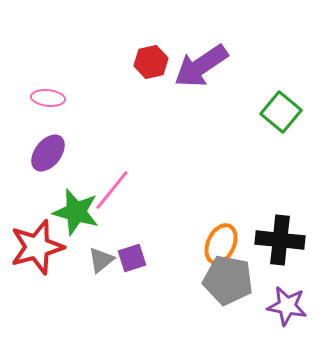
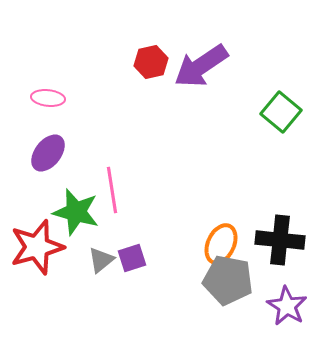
pink line: rotated 48 degrees counterclockwise
purple star: rotated 21 degrees clockwise
